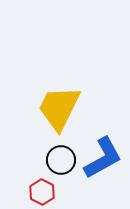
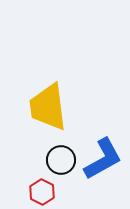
yellow trapezoid: moved 11 px left, 1 px up; rotated 33 degrees counterclockwise
blue L-shape: moved 1 px down
